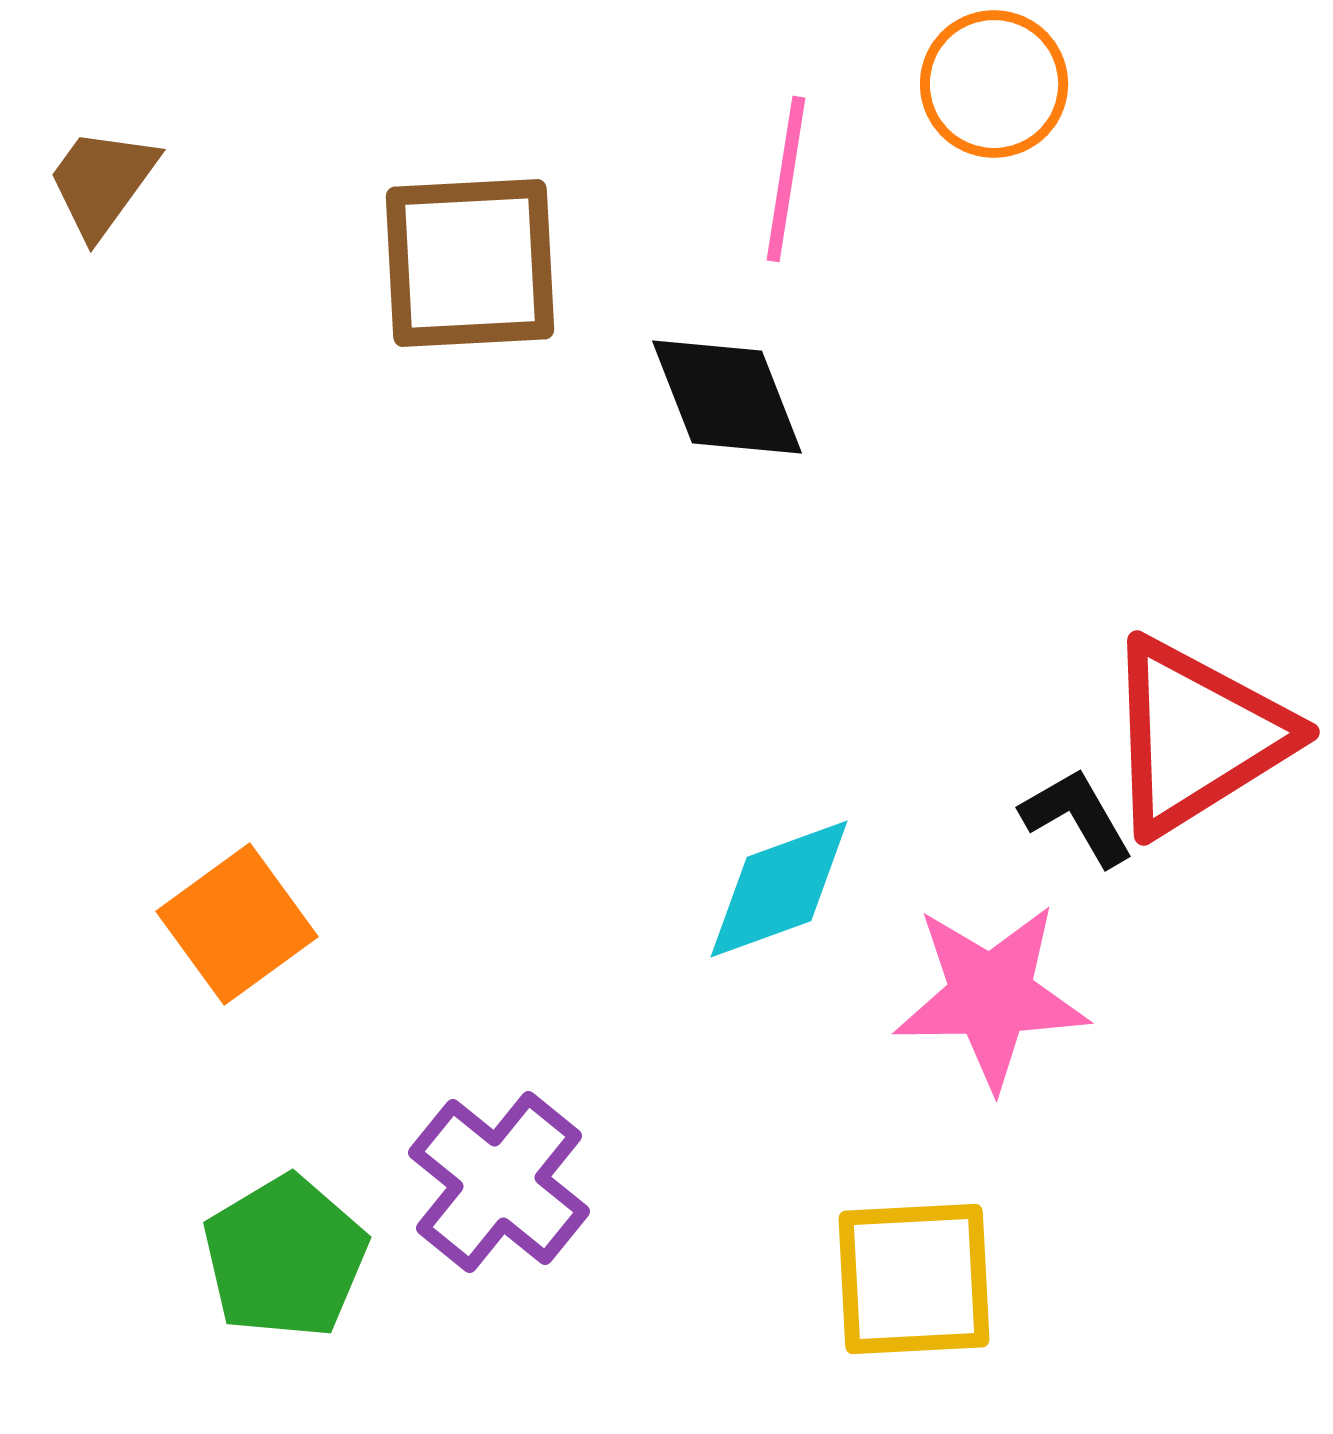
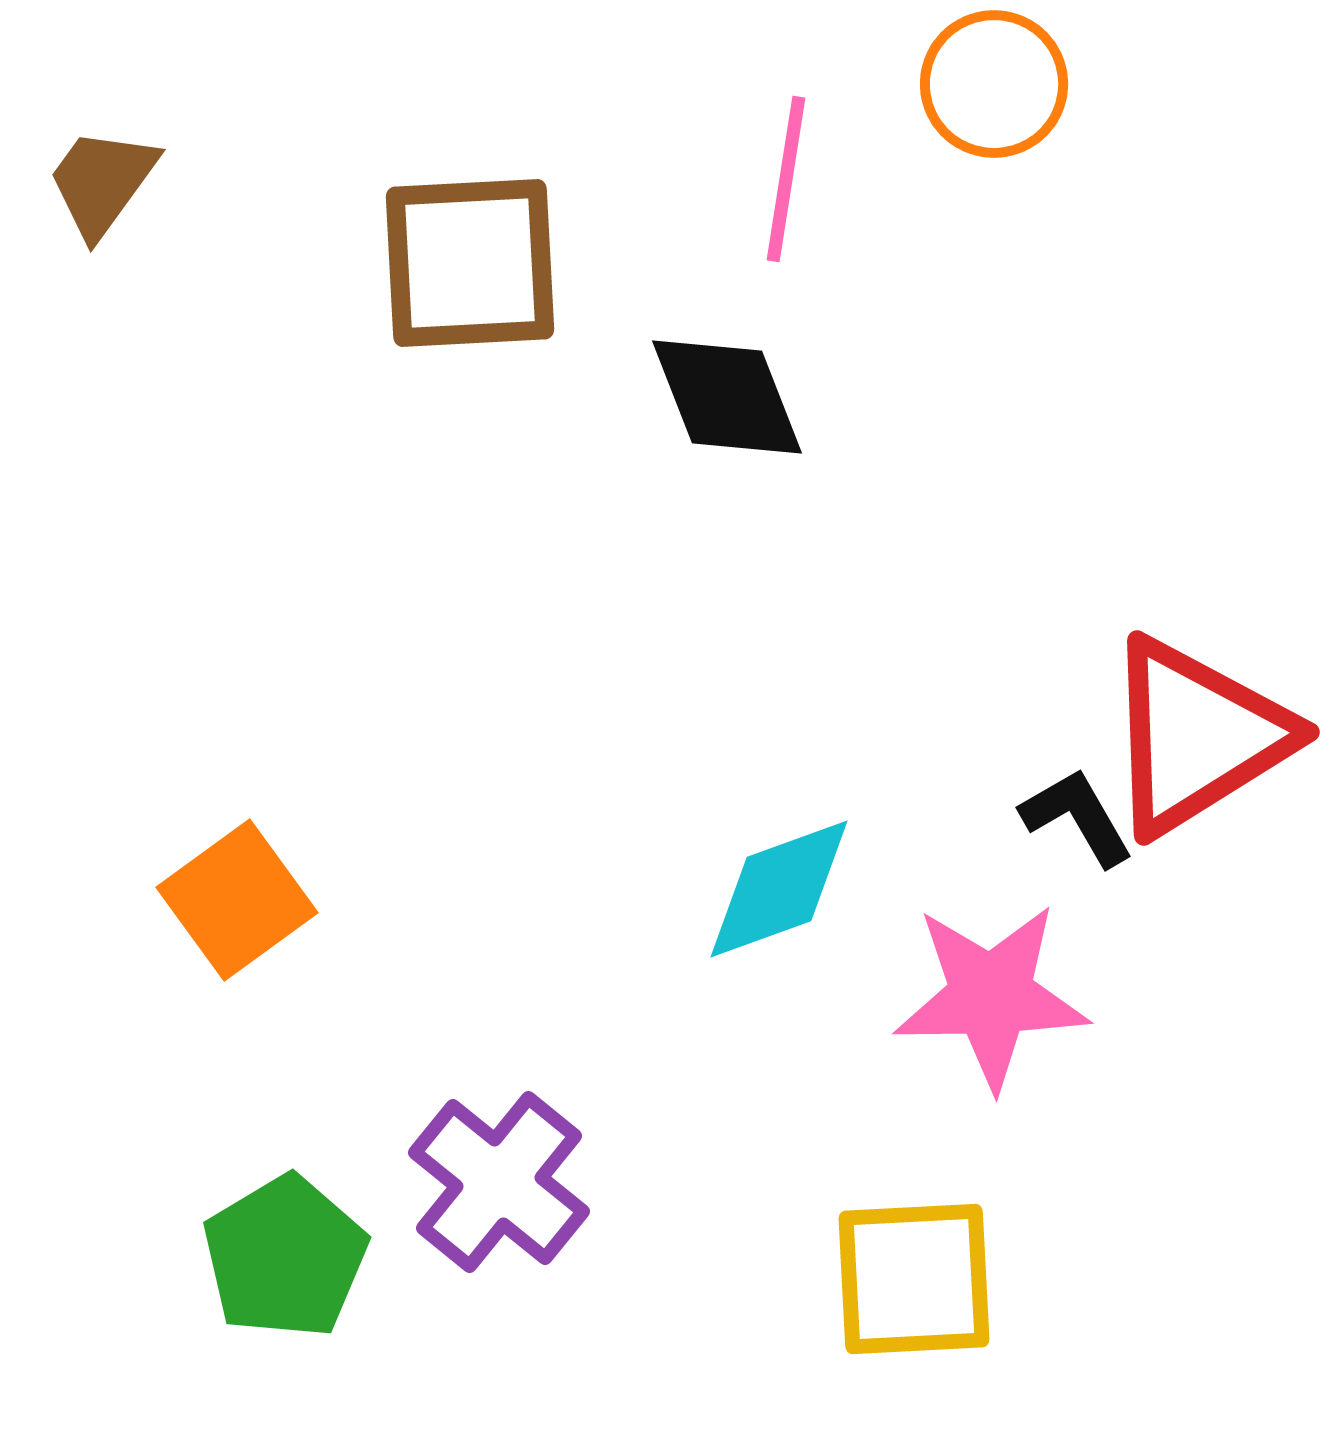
orange square: moved 24 px up
